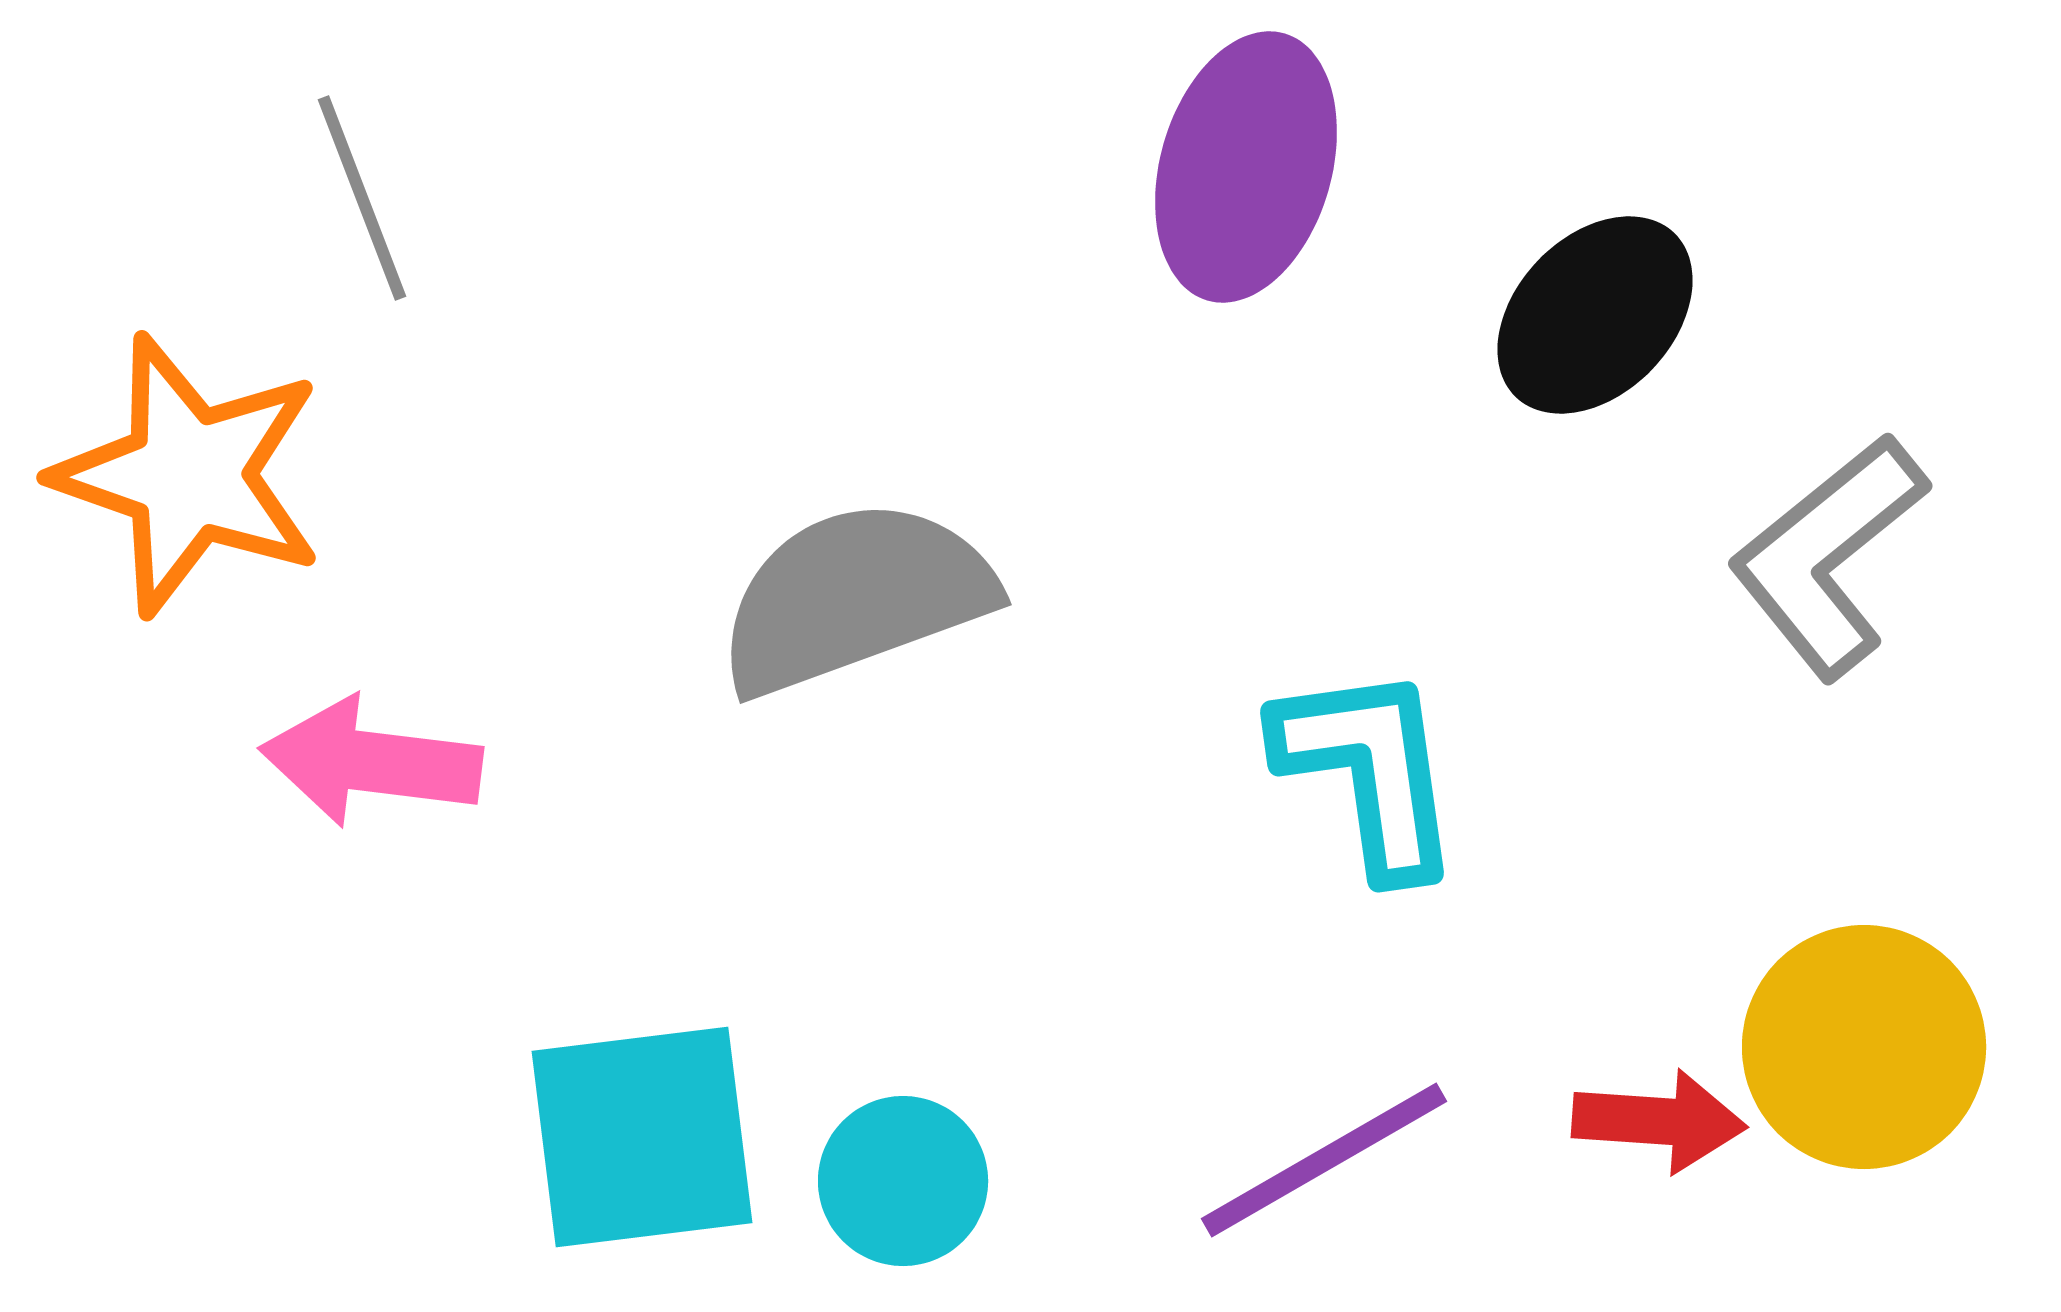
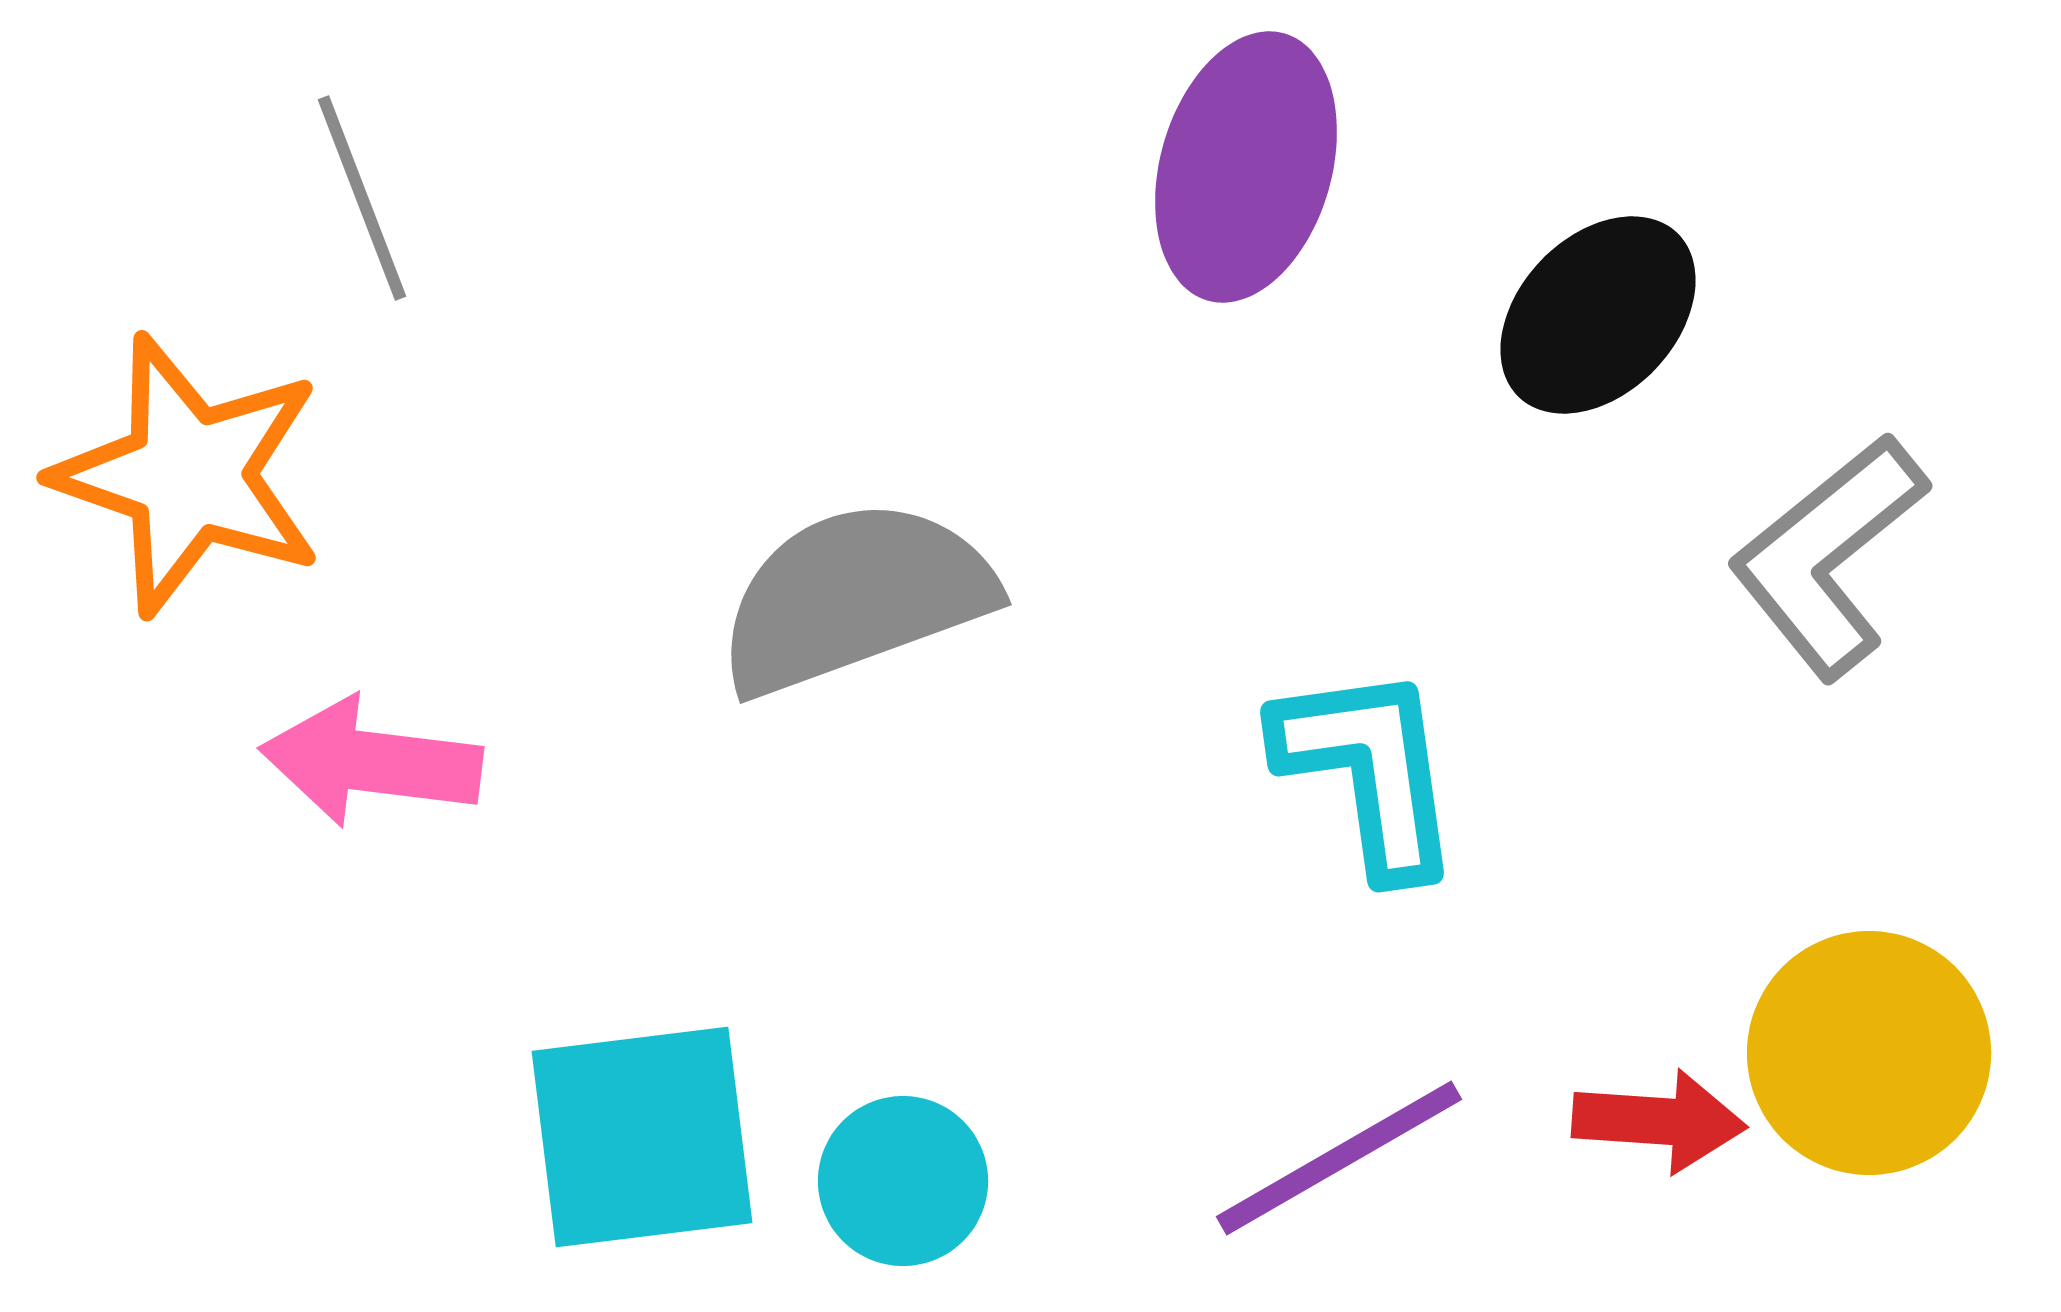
black ellipse: moved 3 px right
yellow circle: moved 5 px right, 6 px down
purple line: moved 15 px right, 2 px up
